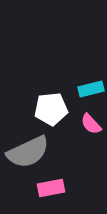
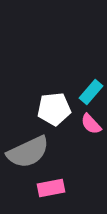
cyan rectangle: moved 3 px down; rotated 35 degrees counterclockwise
white pentagon: moved 3 px right
